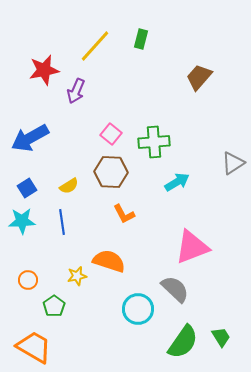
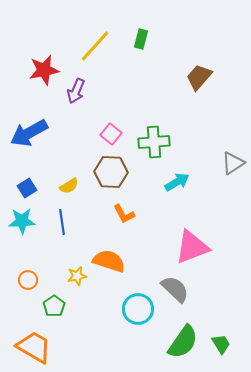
blue arrow: moved 1 px left, 5 px up
green trapezoid: moved 7 px down
